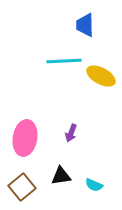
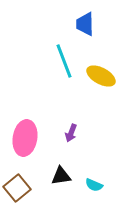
blue trapezoid: moved 1 px up
cyan line: rotated 72 degrees clockwise
brown square: moved 5 px left, 1 px down
